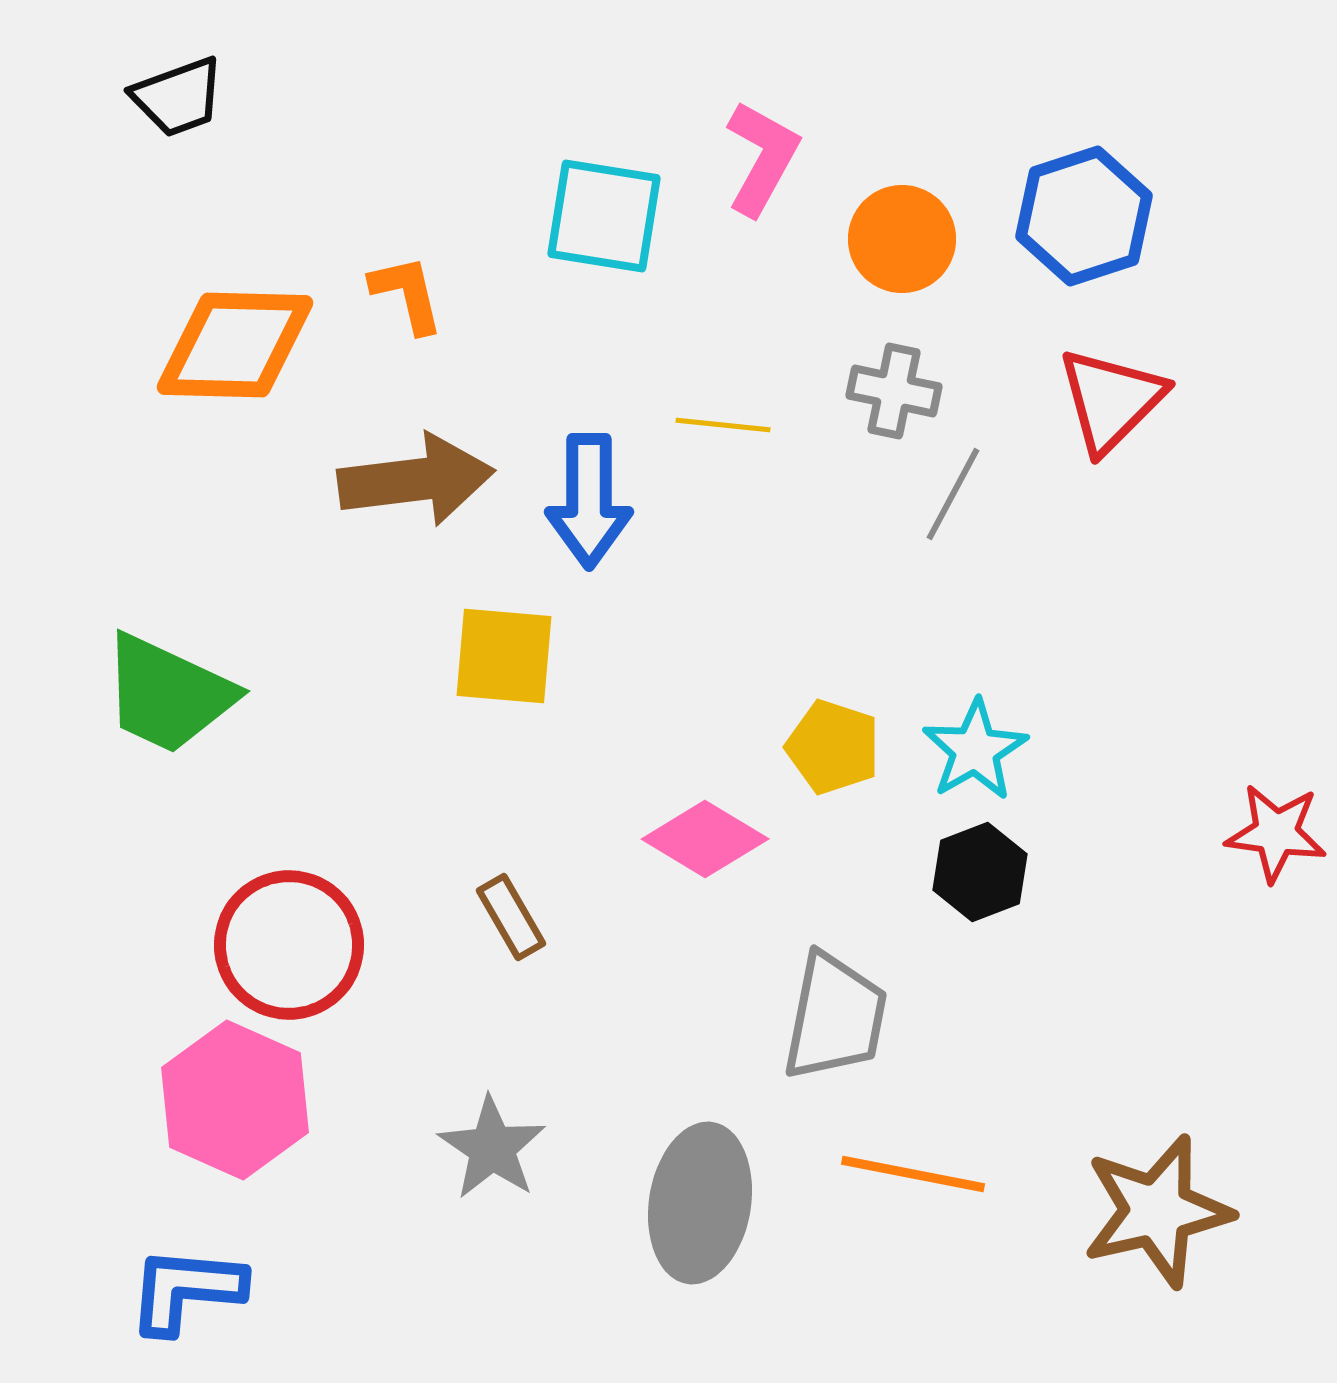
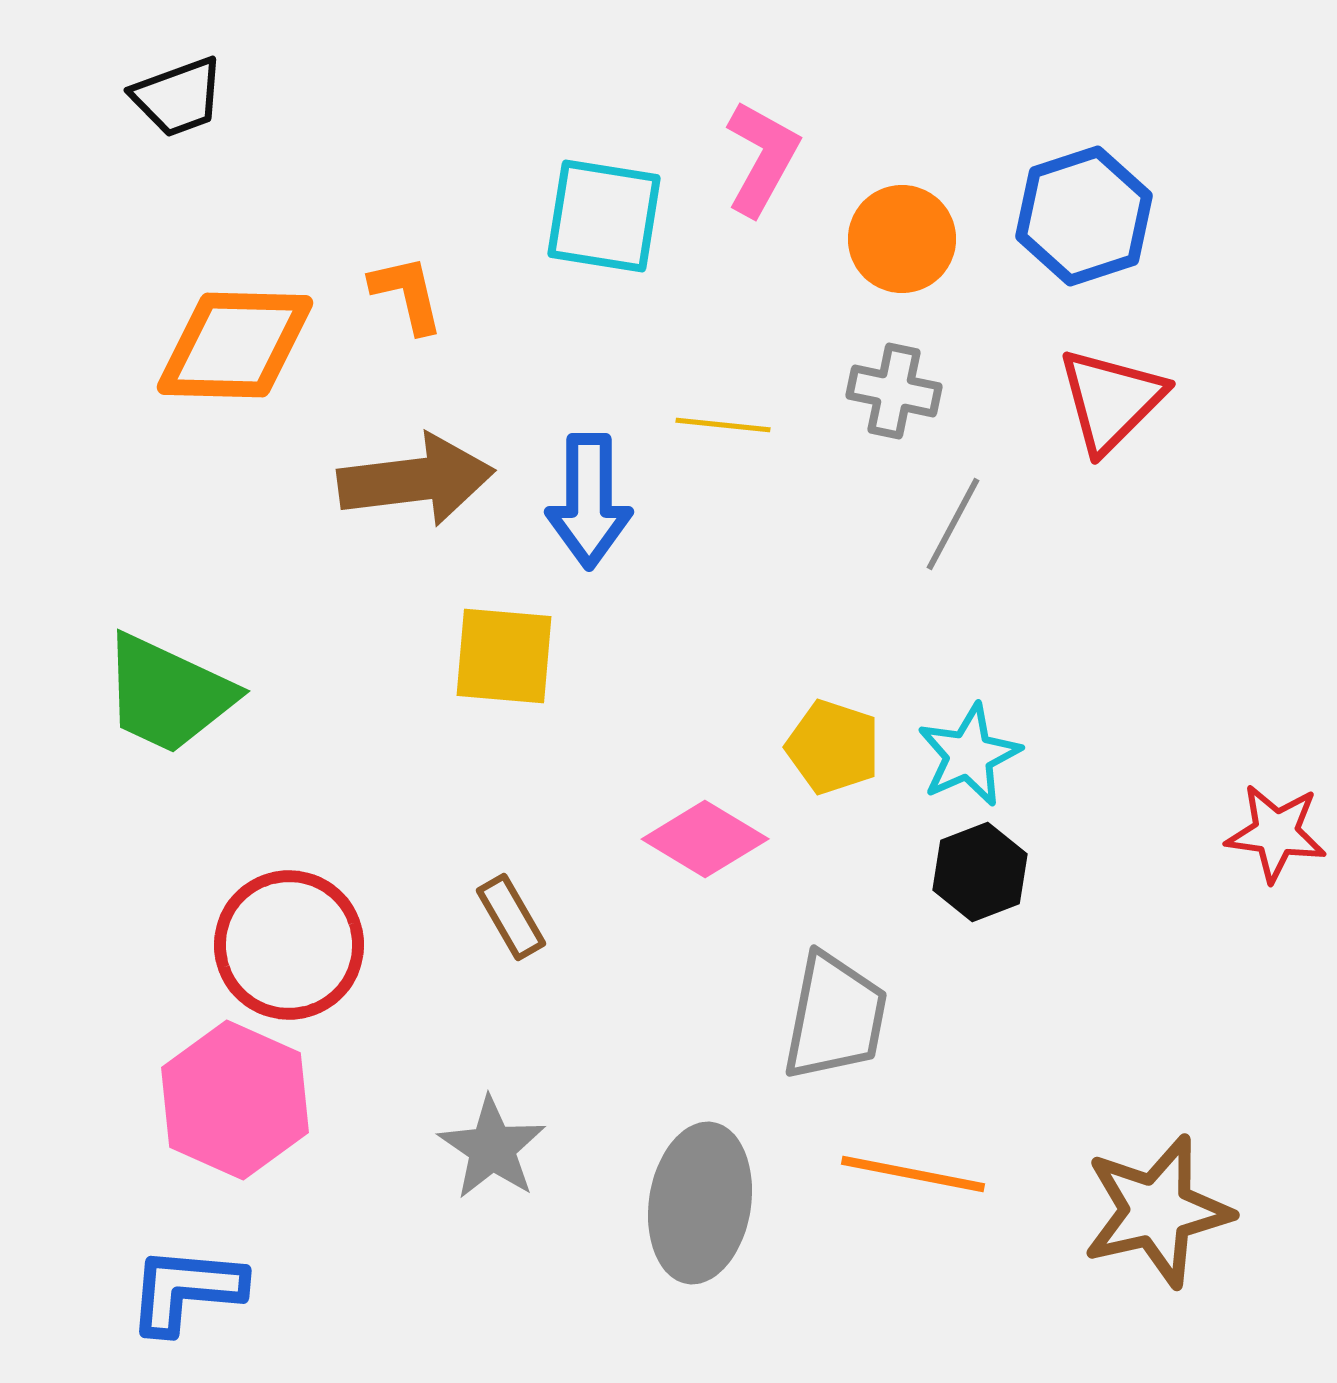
gray line: moved 30 px down
cyan star: moved 6 px left, 5 px down; rotated 6 degrees clockwise
